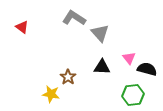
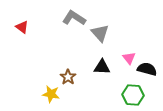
green hexagon: rotated 10 degrees clockwise
